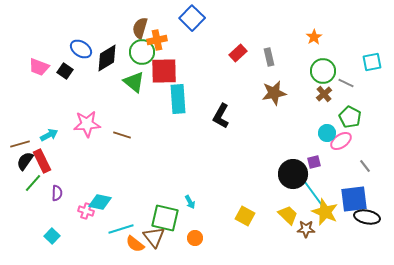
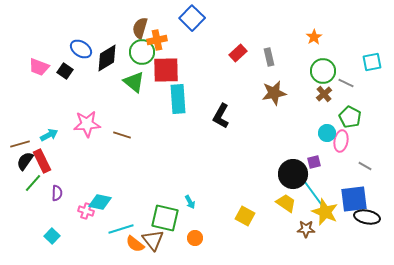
red square at (164, 71): moved 2 px right, 1 px up
pink ellipse at (341, 141): rotated 45 degrees counterclockwise
gray line at (365, 166): rotated 24 degrees counterclockwise
yellow trapezoid at (288, 215): moved 2 px left, 12 px up; rotated 10 degrees counterclockwise
brown triangle at (154, 237): moved 1 px left, 3 px down
